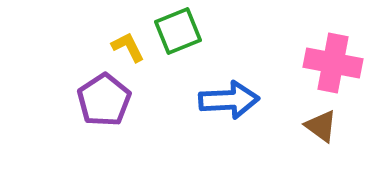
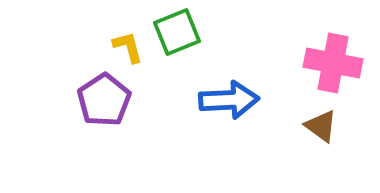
green square: moved 1 px left, 1 px down
yellow L-shape: rotated 12 degrees clockwise
